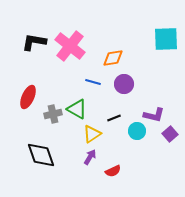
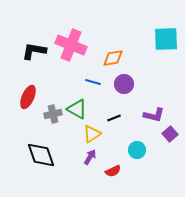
black L-shape: moved 9 px down
pink cross: moved 1 px right, 1 px up; rotated 16 degrees counterclockwise
cyan circle: moved 19 px down
